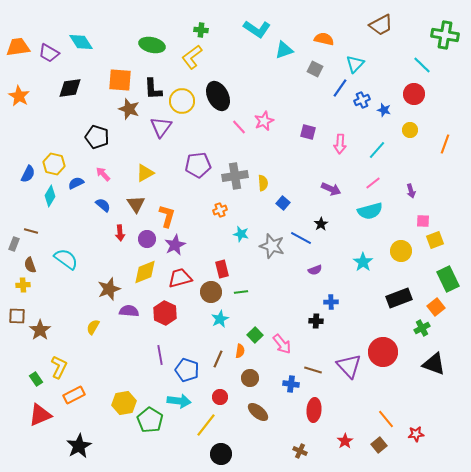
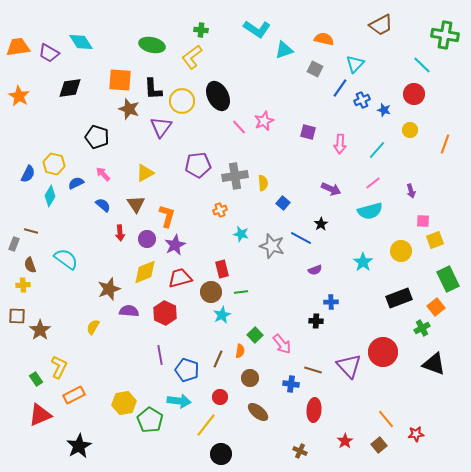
cyan star at (220, 319): moved 2 px right, 4 px up
